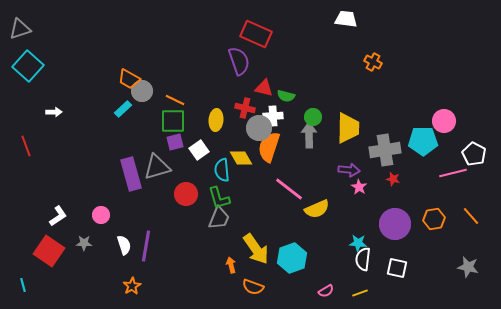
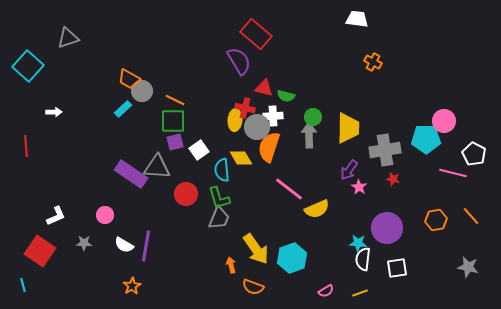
white trapezoid at (346, 19): moved 11 px right
gray triangle at (20, 29): moved 48 px right, 9 px down
red rectangle at (256, 34): rotated 16 degrees clockwise
purple semicircle at (239, 61): rotated 12 degrees counterclockwise
yellow ellipse at (216, 120): moved 19 px right
gray circle at (259, 128): moved 2 px left, 1 px up
cyan pentagon at (423, 141): moved 3 px right, 2 px up
red line at (26, 146): rotated 15 degrees clockwise
gray triangle at (157, 167): rotated 20 degrees clockwise
purple arrow at (349, 170): rotated 120 degrees clockwise
pink line at (453, 173): rotated 28 degrees clockwise
purple rectangle at (131, 174): rotated 40 degrees counterclockwise
pink circle at (101, 215): moved 4 px right
white L-shape at (58, 216): moved 2 px left; rotated 10 degrees clockwise
orange hexagon at (434, 219): moved 2 px right, 1 px down
purple circle at (395, 224): moved 8 px left, 4 px down
white semicircle at (124, 245): rotated 138 degrees clockwise
red square at (49, 251): moved 9 px left
white square at (397, 268): rotated 20 degrees counterclockwise
